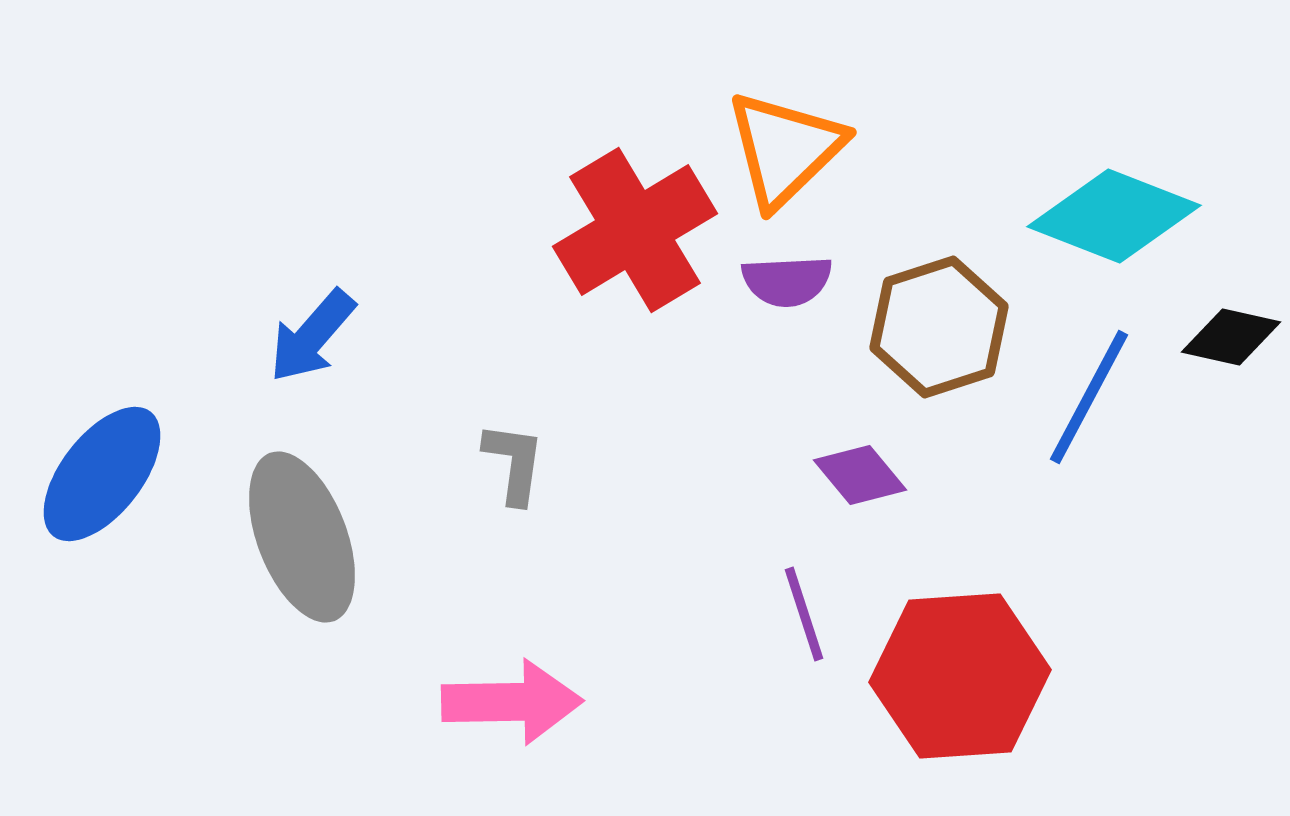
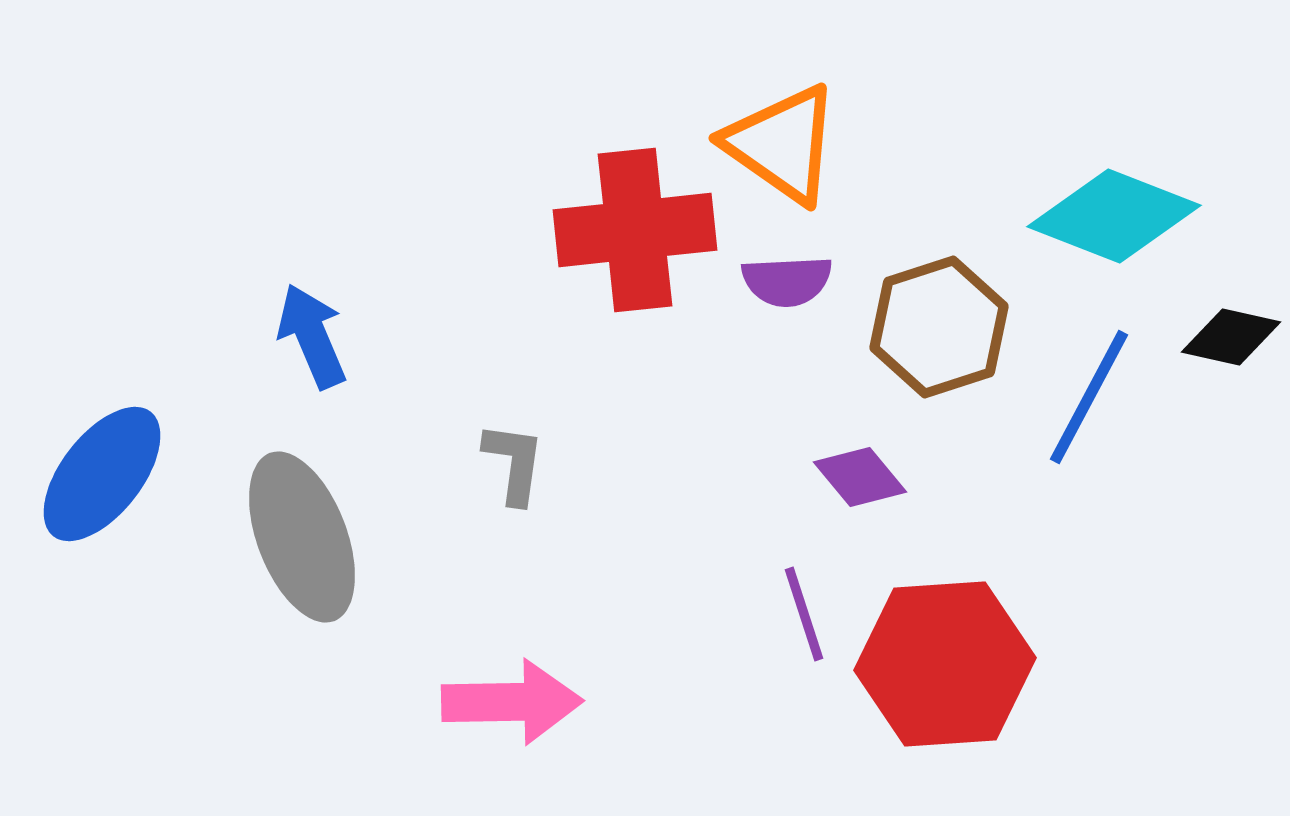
orange triangle: moved 3 px left, 5 px up; rotated 41 degrees counterclockwise
red cross: rotated 25 degrees clockwise
blue arrow: rotated 116 degrees clockwise
purple diamond: moved 2 px down
red hexagon: moved 15 px left, 12 px up
